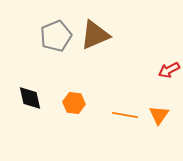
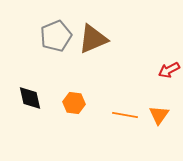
brown triangle: moved 2 px left, 4 px down
